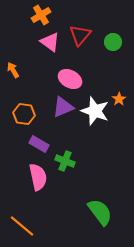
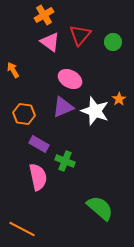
orange cross: moved 3 px right
green semicircle: moved 4 px up; rotated 12 degrees counterclockwise
orange line: moved 3 px down; rotated 12 degrees counterclockwise
